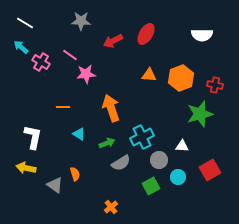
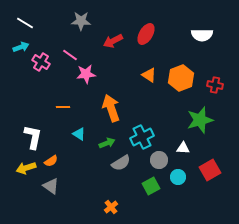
cyan arrow: rotated 119 degrees clockwise
orange triangle: rotated 28 degrees clockwise
green star: moved 6 px down
white triangle: moved 1 px right, 2 px down
yellow arrow: rotated 30 degrees counterclockwise
orange semicircle: moved 24 px left, 13 px up; rotated 72 degrees clockwise
gray triangle: moved 4 px left, 1 px down
